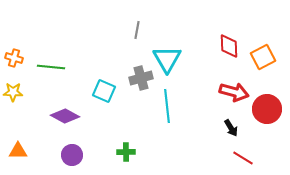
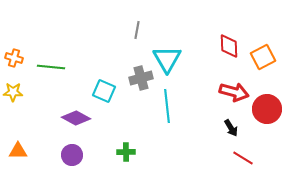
purple diamond: moved 11 px right, 2 px down
